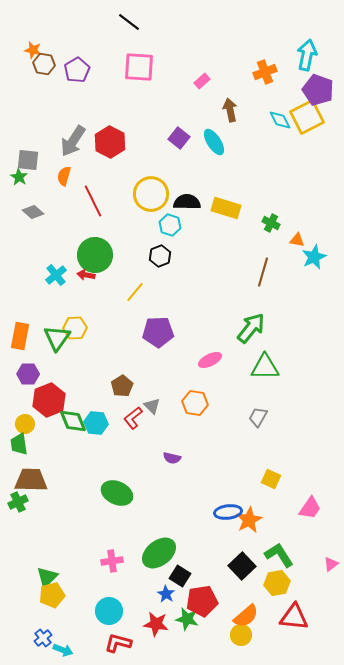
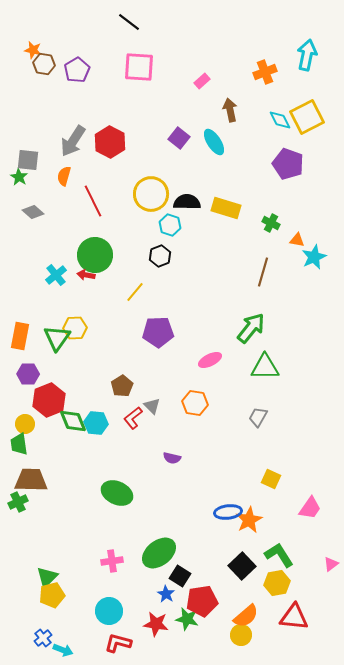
purple pentagon at (318, 90): moved 30 px left, 74 px down
